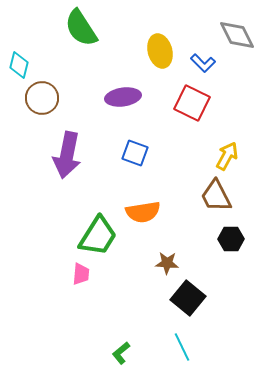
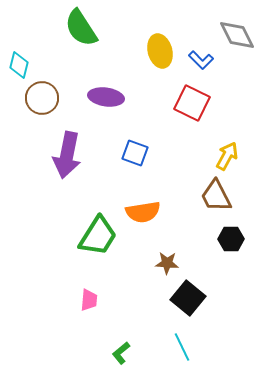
blue L-shape: moved 2 px left, 3 px up
purple ellipse: moved 17 px left; rotated 16 degrees clockwise
pink trapezoid: moved 8 px right, 26 px down
